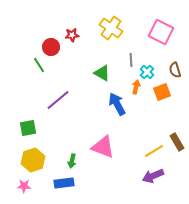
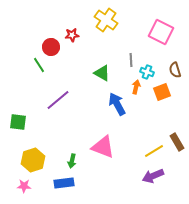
yellow cross: moved 5 px left, 8 px up
cyan cross: rotated 24 degrees counterclockwise
green square: moved 10 px left, 6 px up; rotated 18 degrees clockwise
